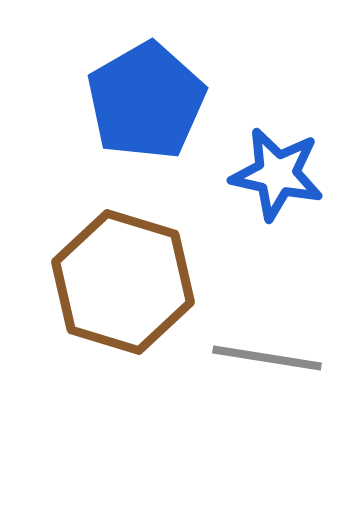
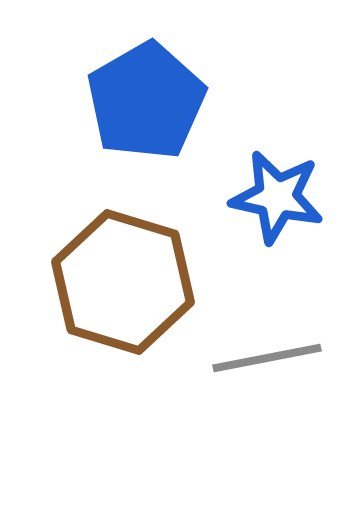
blue star: moved 23 px down
gray line: rotated 20 degrees counterclockwise
